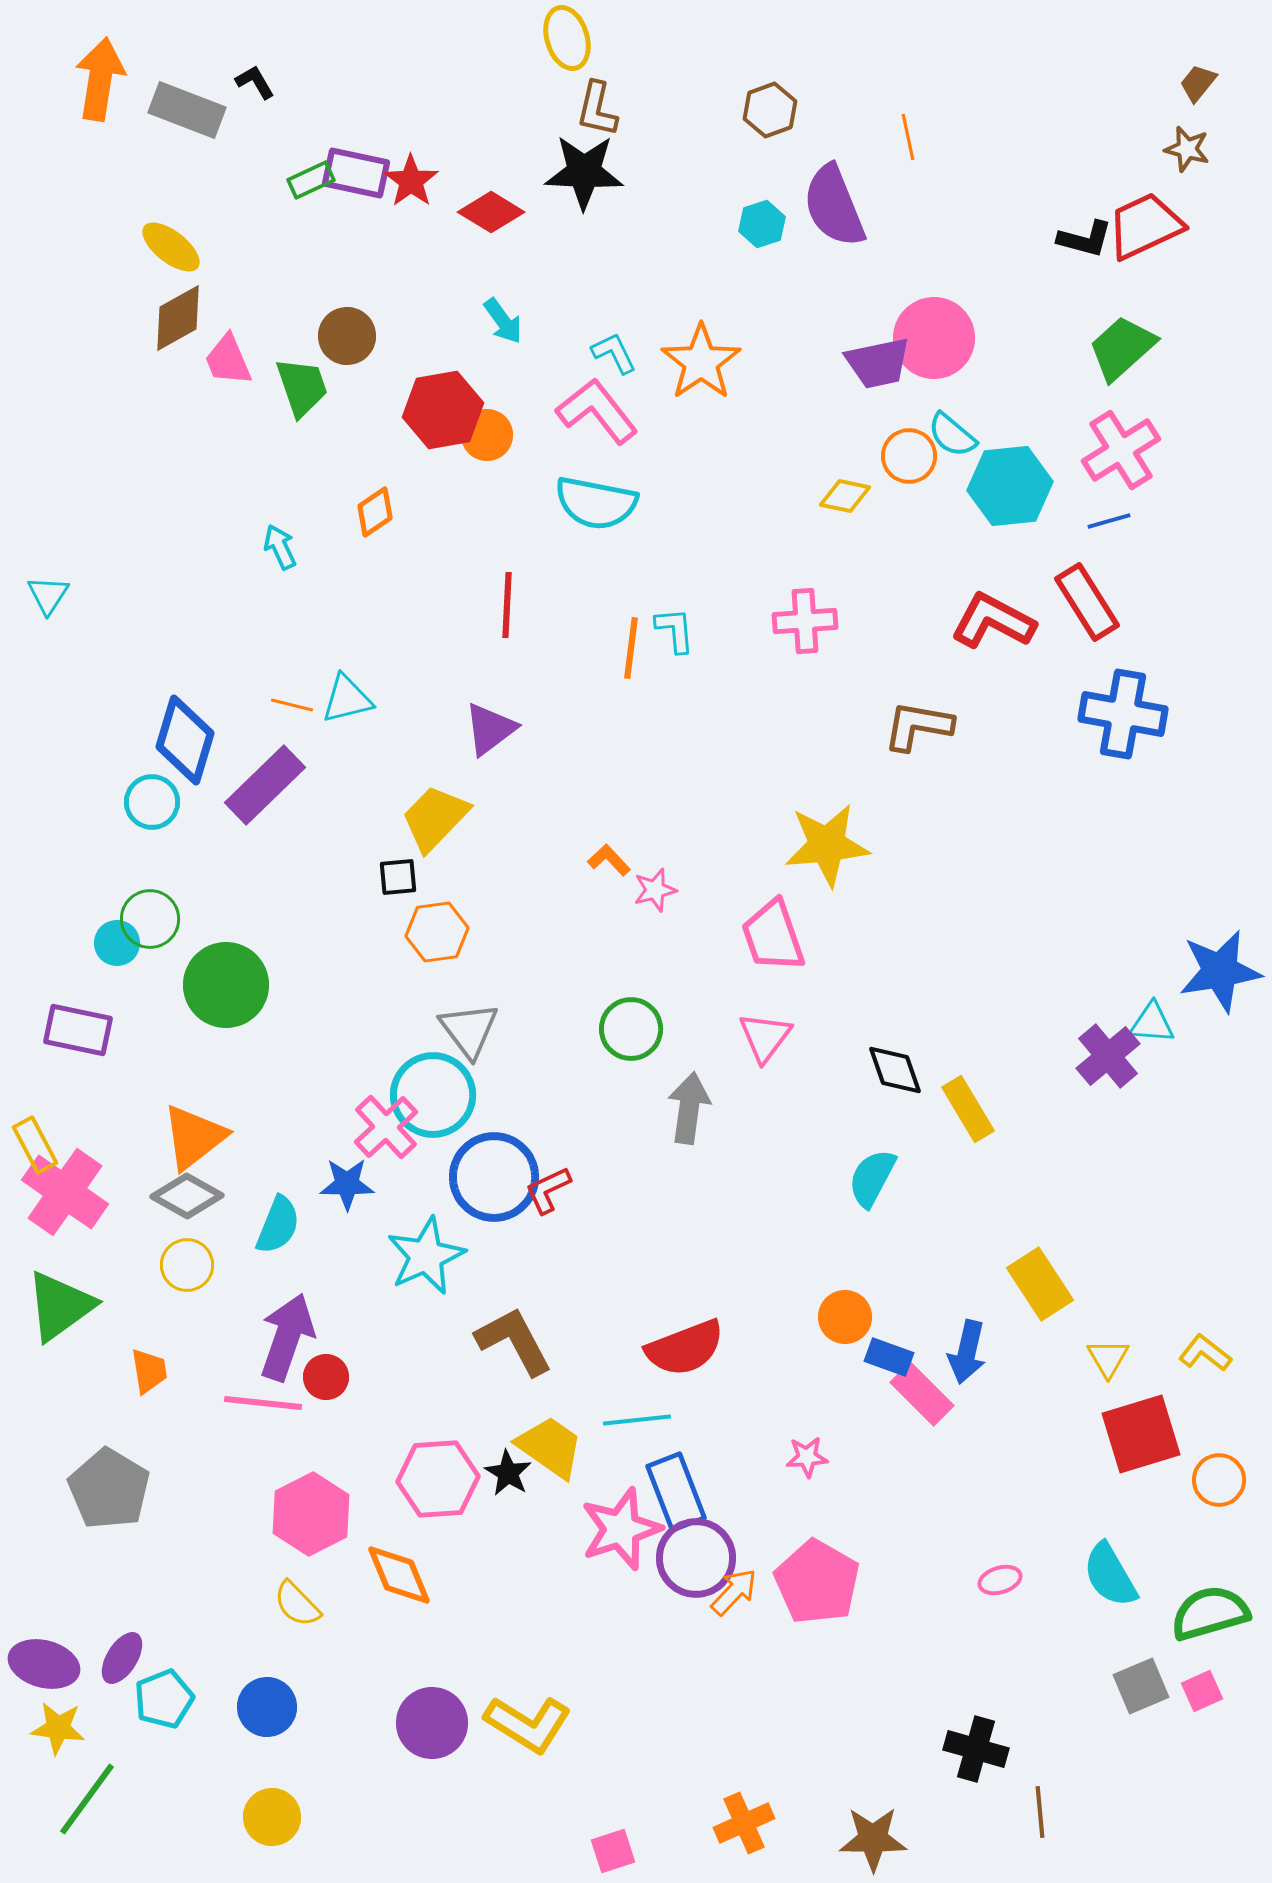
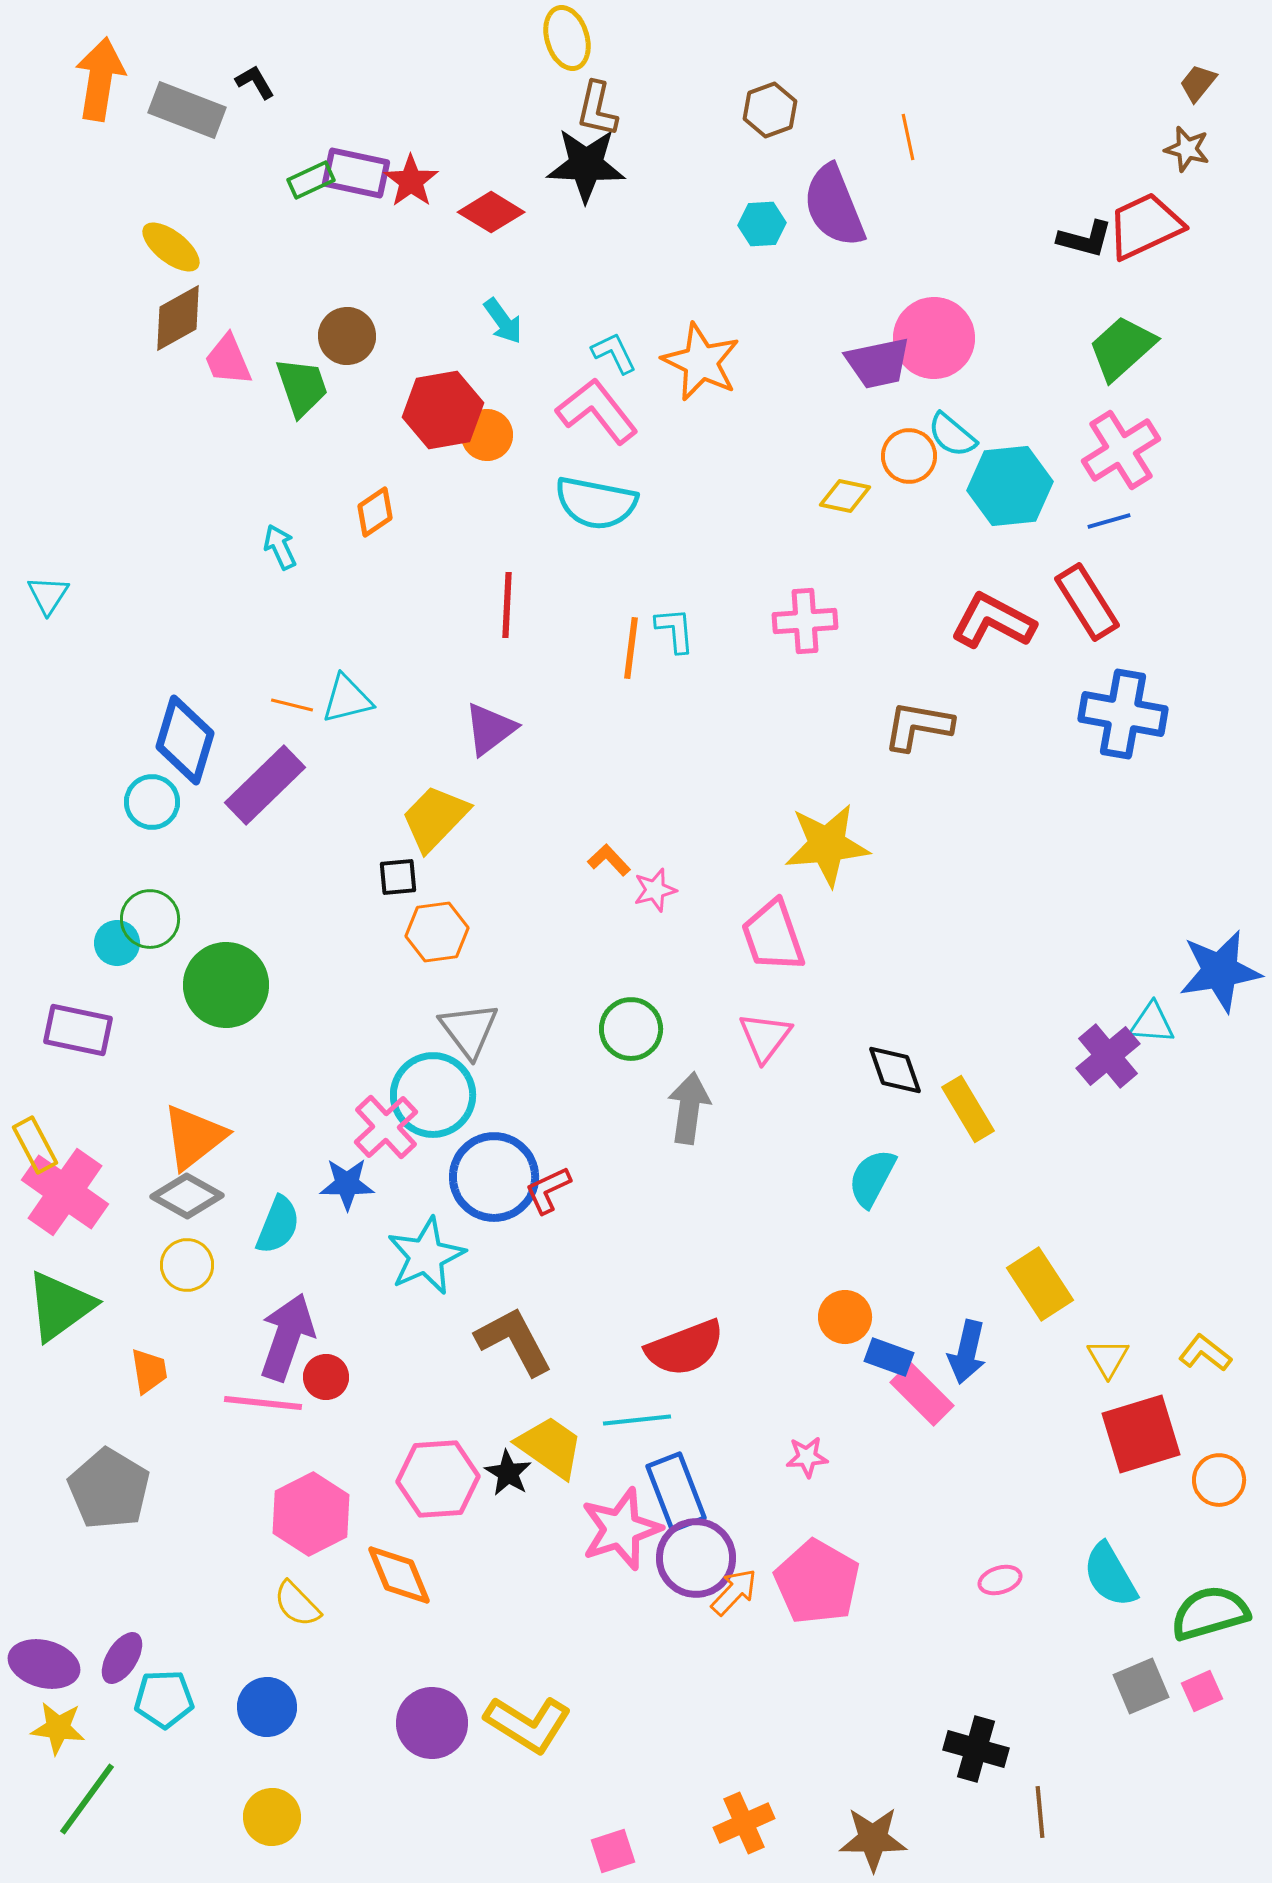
black star at (584, 172): moved 2 px right, 7 px up
cyan hexagon at (762, 224): rotated 15 degrees clockwise
orange star at (701, 362): rotated 12 degrees counterclockwise
cyan pentagon at (164, 1699): rotated 20 degrees clockwise
